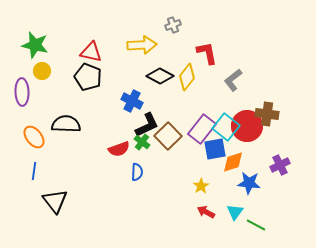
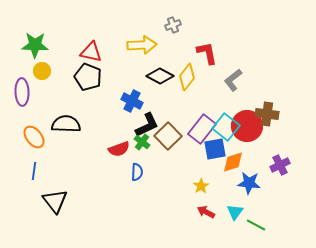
green star: rotated 12 degrees counterclockwise
